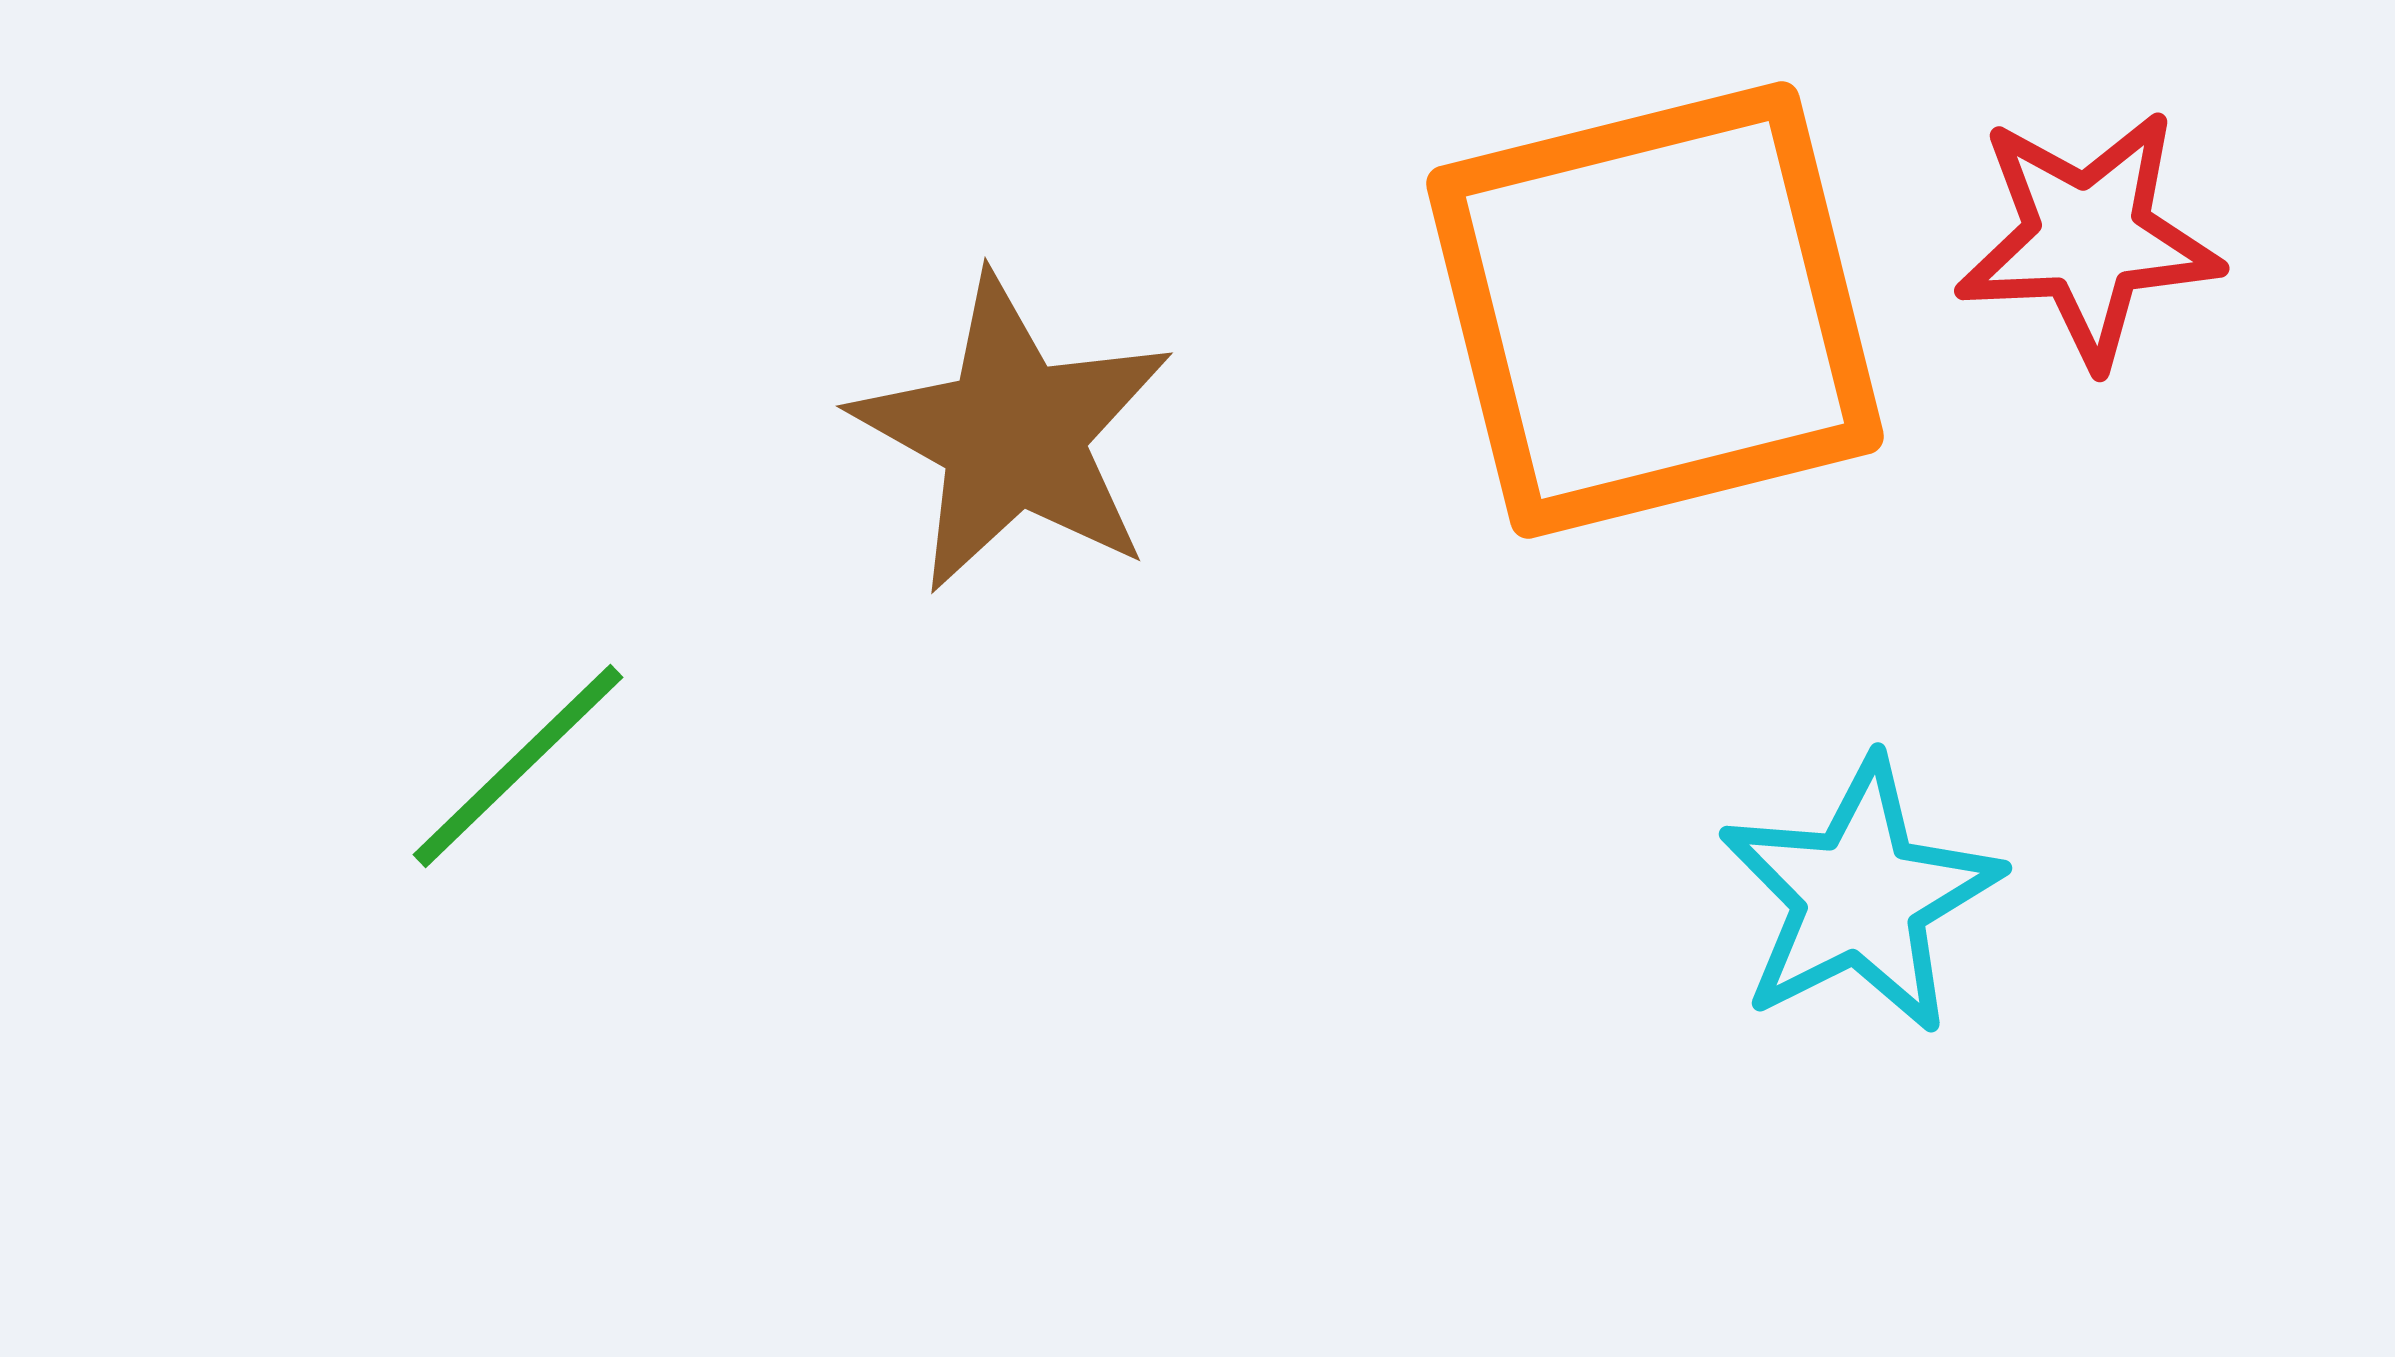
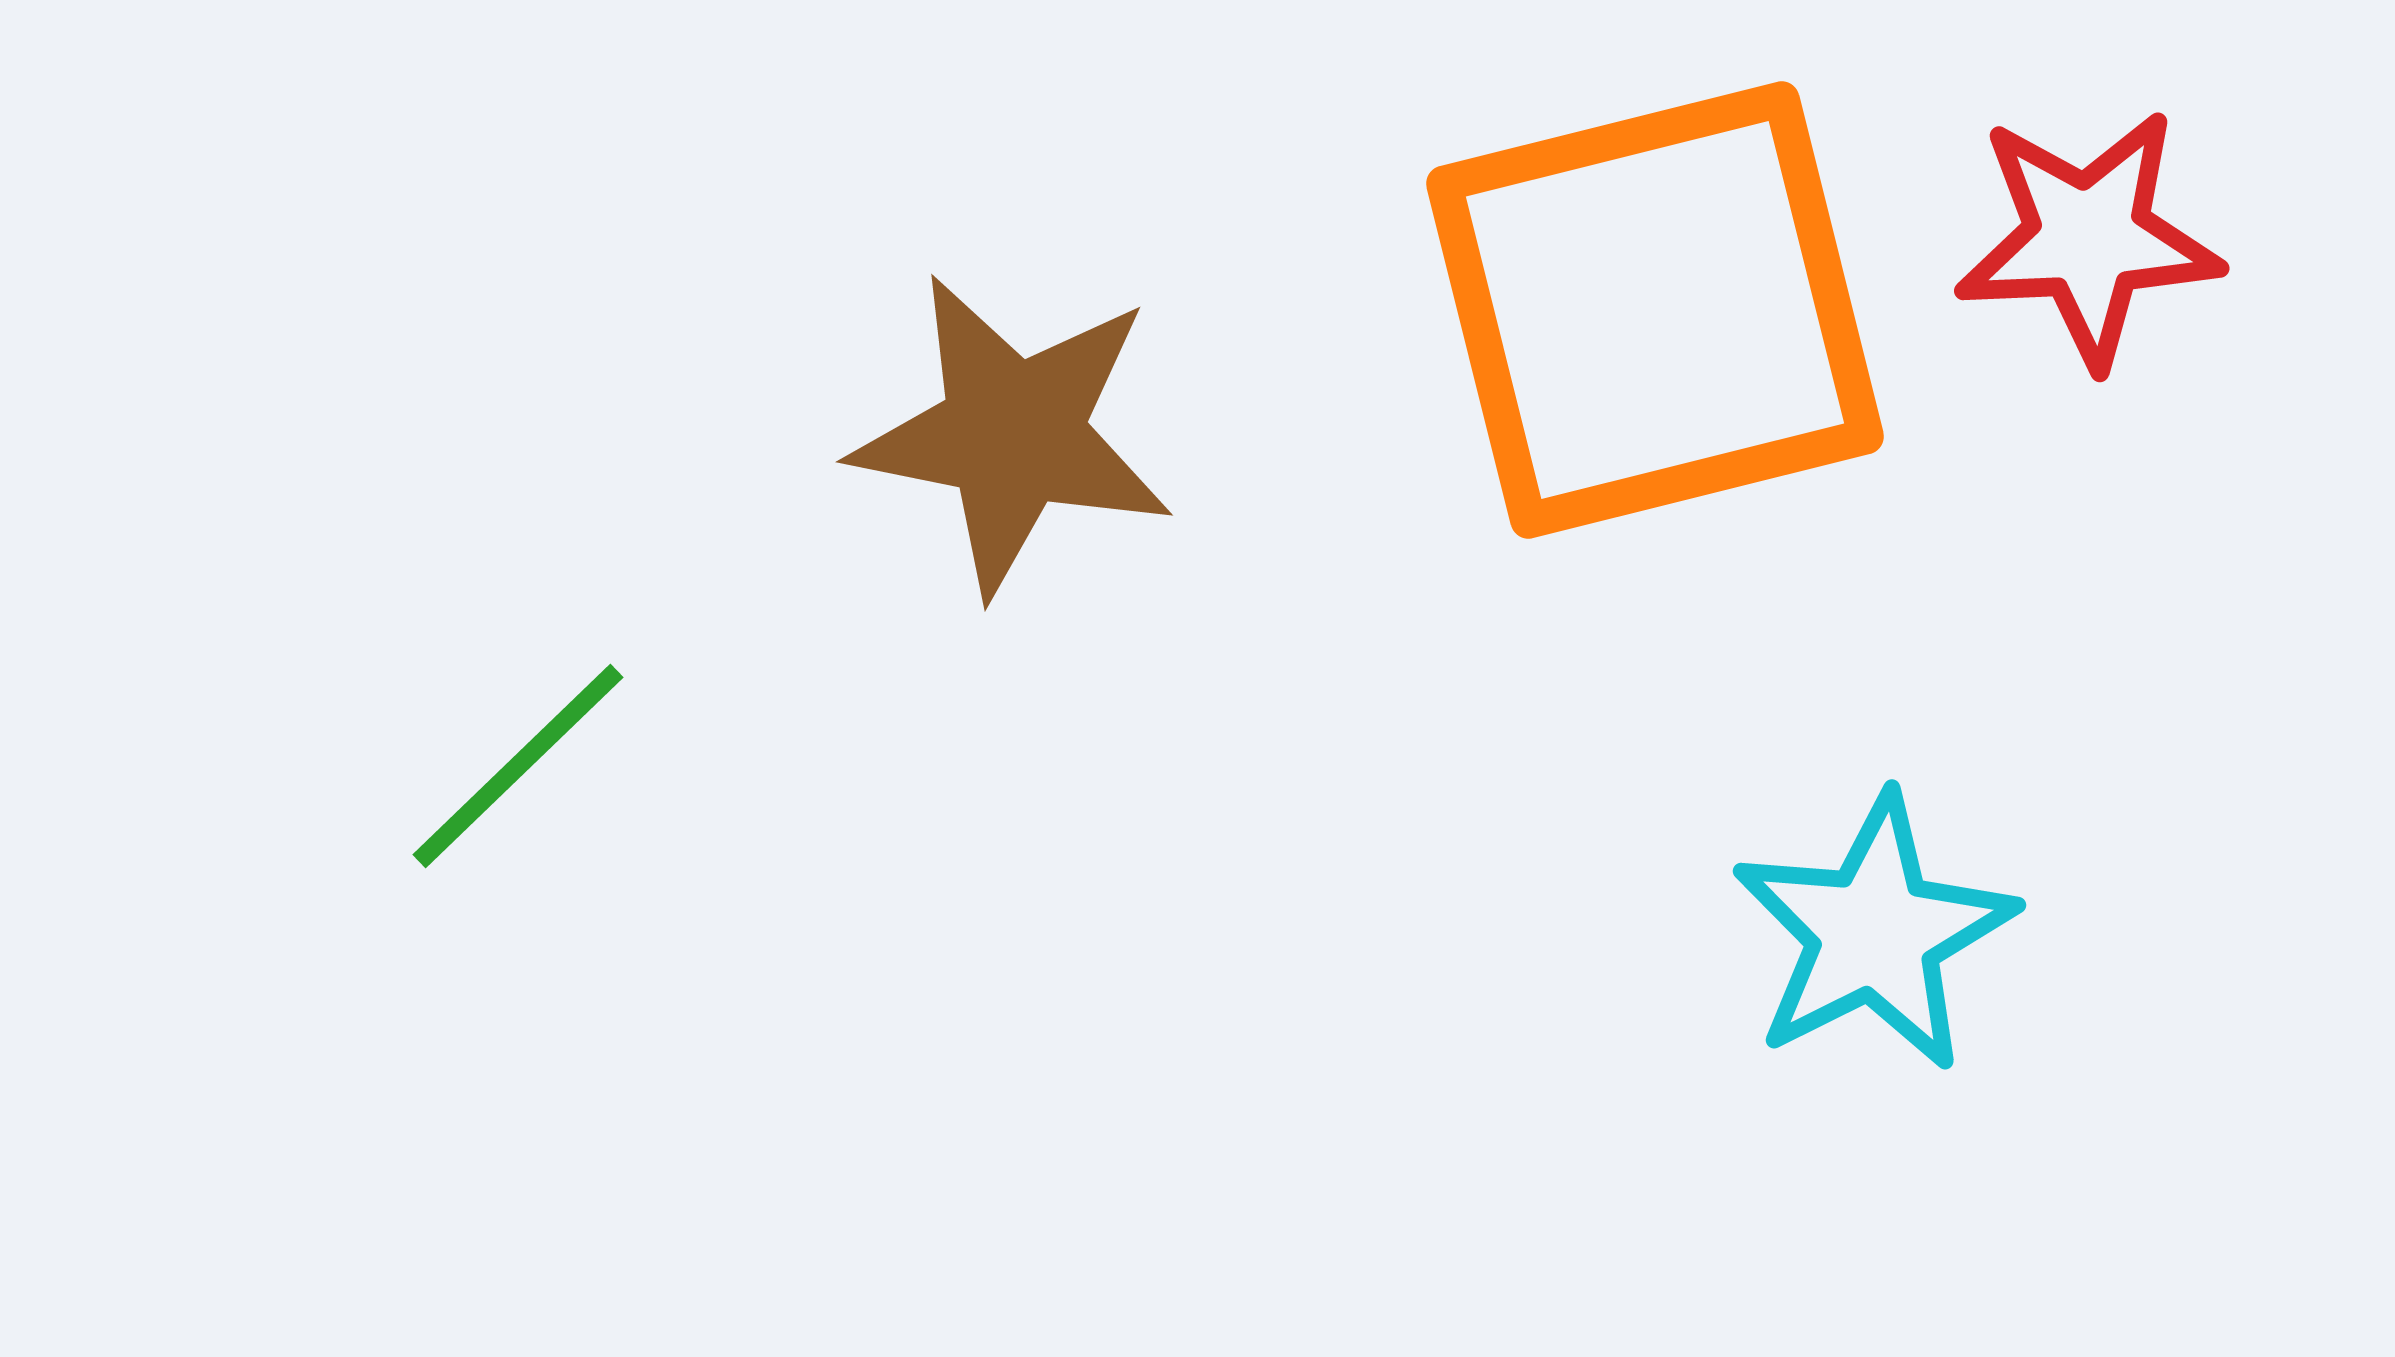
brown star: rotated 18 degrees counterclockwise
cyan star: moved 14 px right, 37 px down
